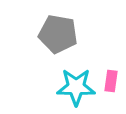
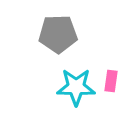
gray pentagon: rotated 12 degrees counterclockwise
